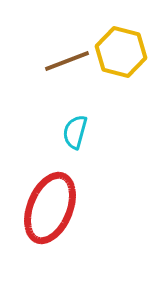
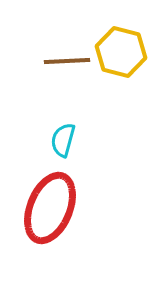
brown line: rotated 18 degrees clockwise
cyan semicircle: moved 12 px left, 8 px down
